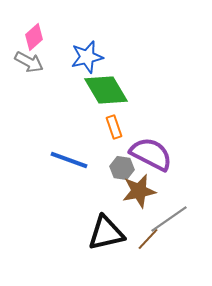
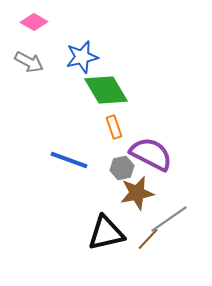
pink diamond: moved 15 px up; rotated 72 degrees clockwise
blue star: moved 5 px left
gray hexagon: rotated 20 degrees counterclockwise
brown star: moved 2 px left, 2 px down
